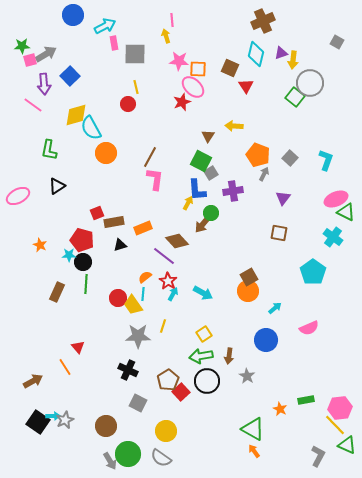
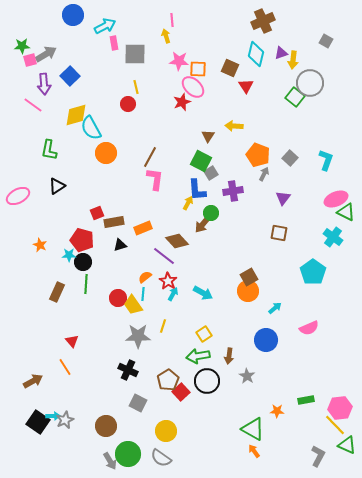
gray square at (337, 42): moved 11 px left, 1 px up
red triangle at (78, 347): moved 6 px left, 6 px up
green arrow at (201, 356): moved 3 px left
orange star at (280, 409): moved 3 px left, 2 px down; rotated 24 degrees counterclockwise
